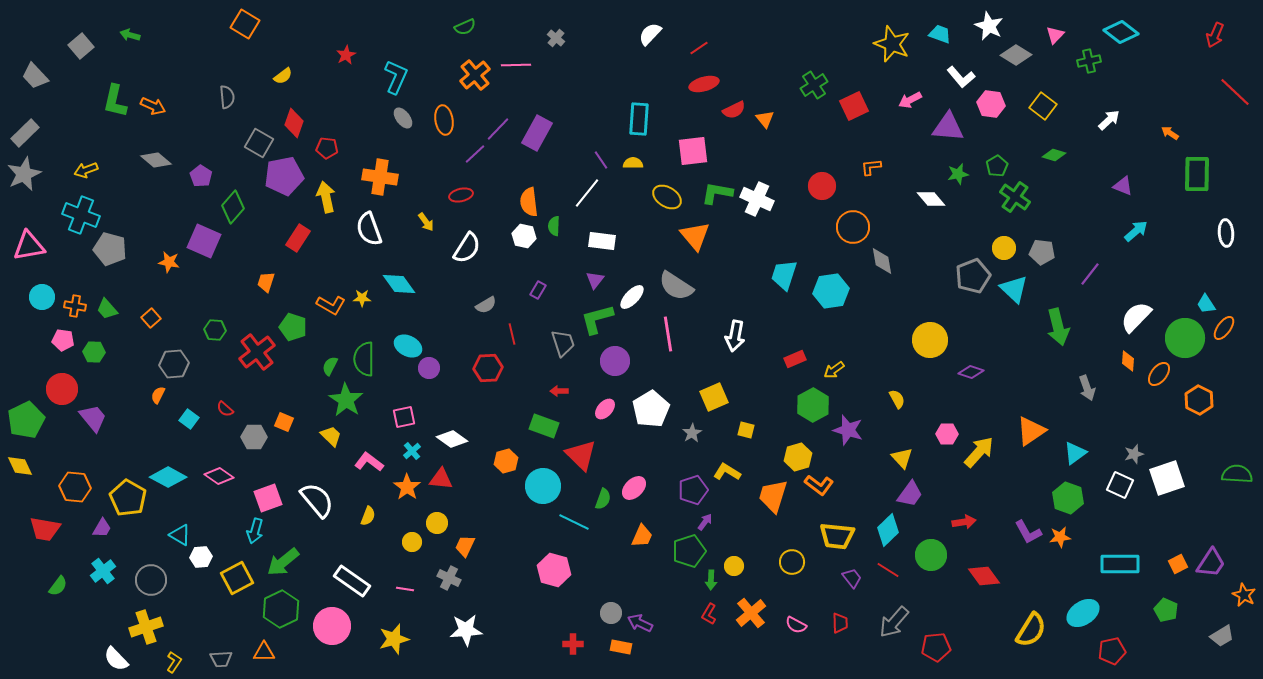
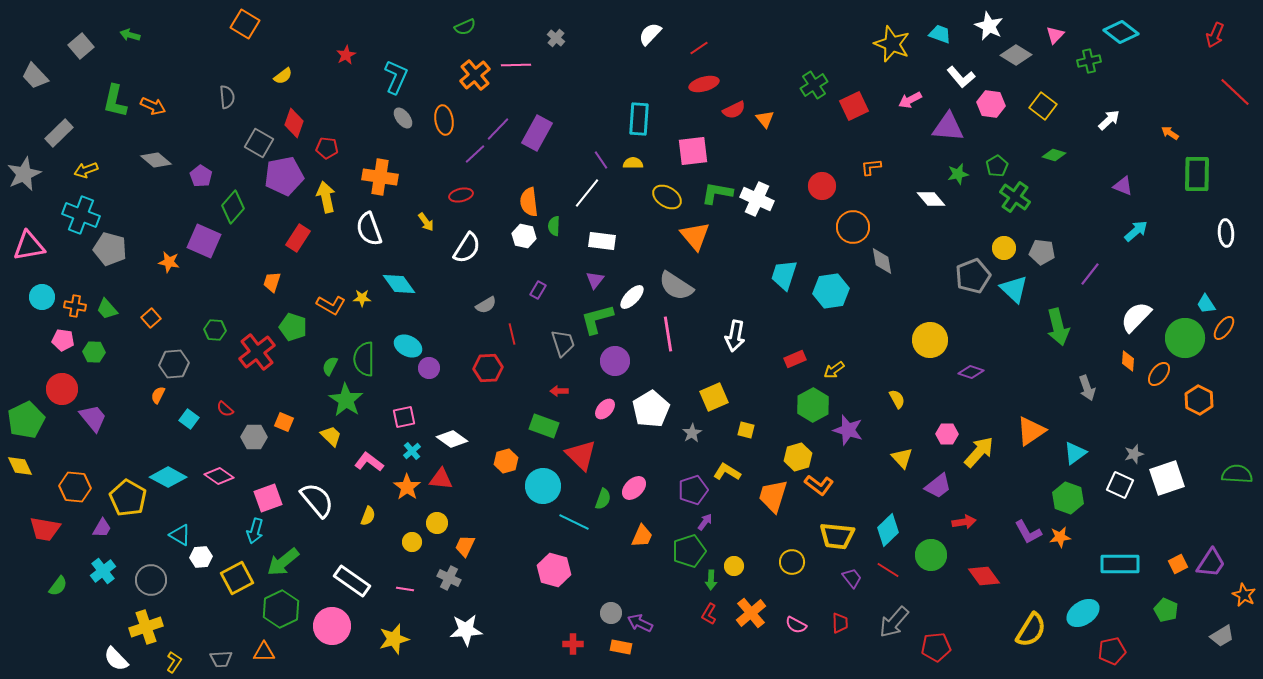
gray rectangle at (25, 133): moved 34 px right
orange trapezoid at (266, 282): moved 6 px right
purple trapezoid at (910, 494): moved 28 px right, 8 px up; rotated 16 degrees clockwise
